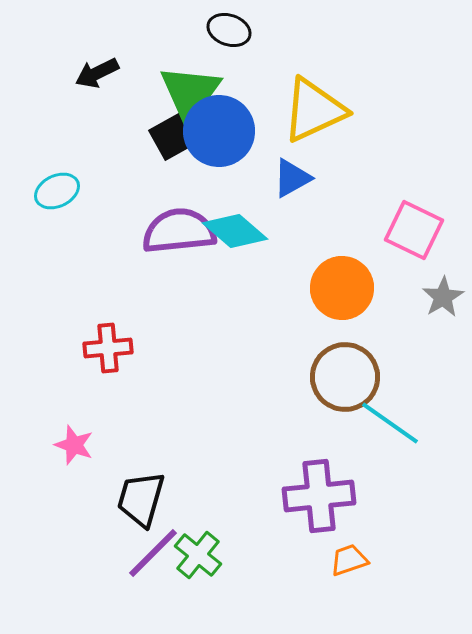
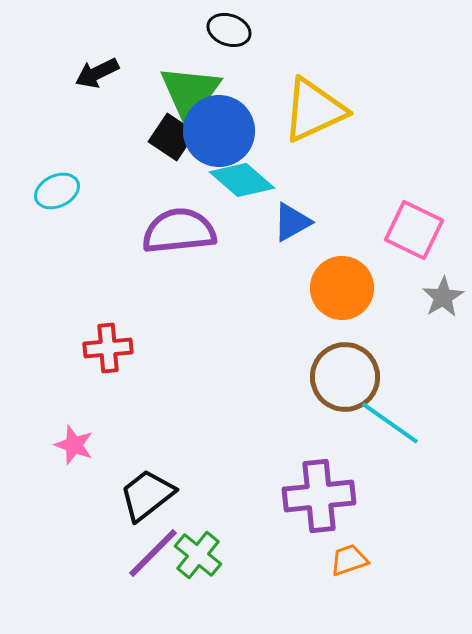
black square: rotated 27 degrees counterclockwise
blue triangle: moved 44 px down
cyan diamond: moved 7 px right, 51 px up
black trapezoid: moved 6 px right, 4 px up; rotated 36 degrees clockwise
